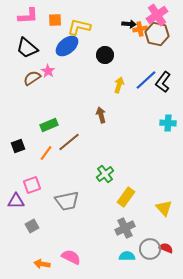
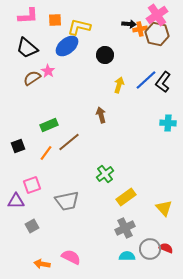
yellow rectangle: rotated 18 degrees clockwise
